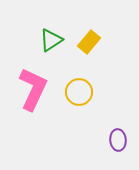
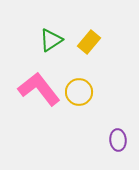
pink L-shape: moved 6 px right; rotated 63 degrees counterclockwise
